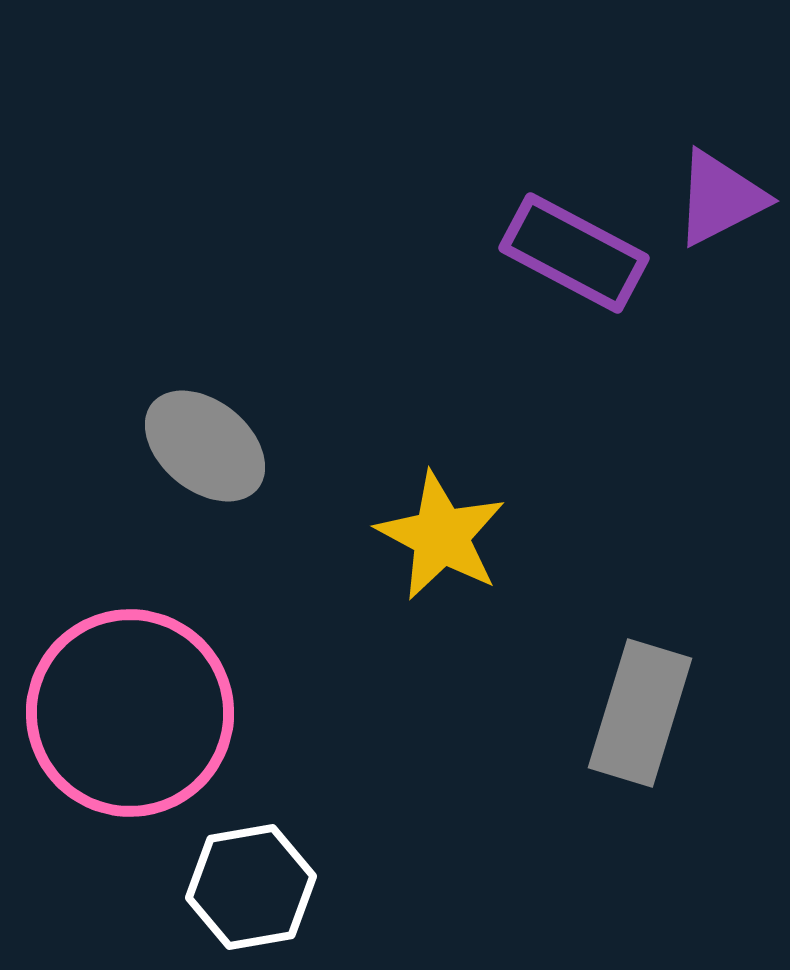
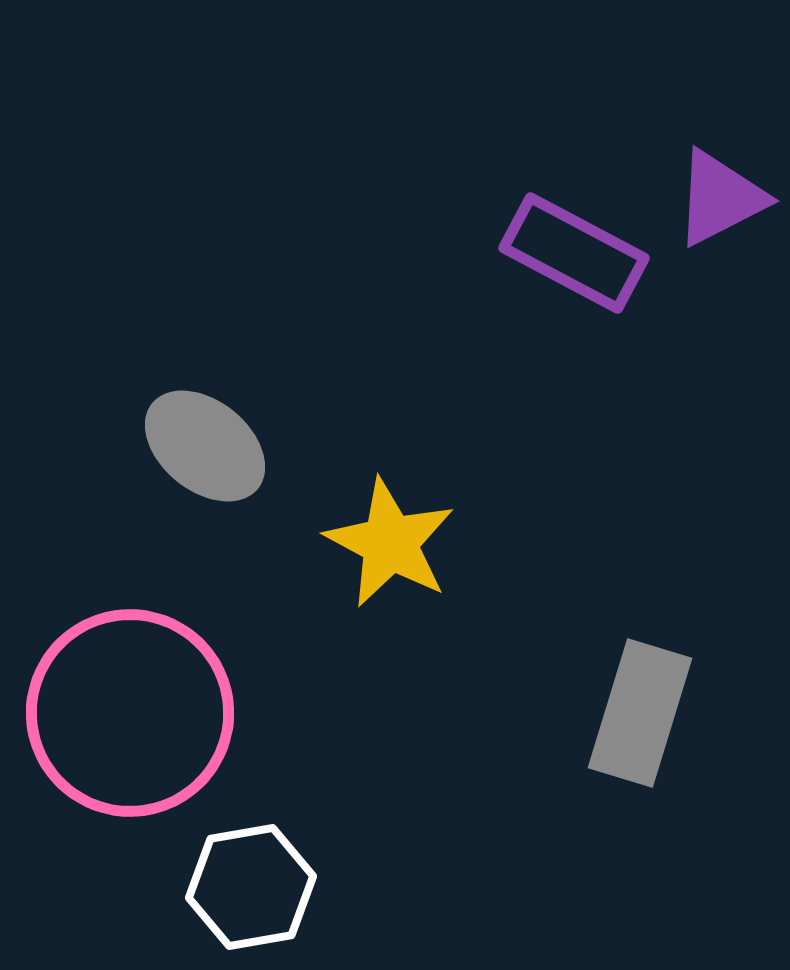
yellow star: moved 51 px left, 7 px down
